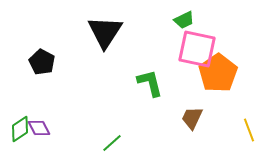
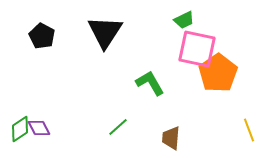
black pentagon: moved 26 px up
green L-shape: rotated 16 degrees counterclockwise
brown trapezoid: moved 21 px left, 20 px down; rotated 20 degrees counterclockwise
green line: moved 6 px right, 16 px up
